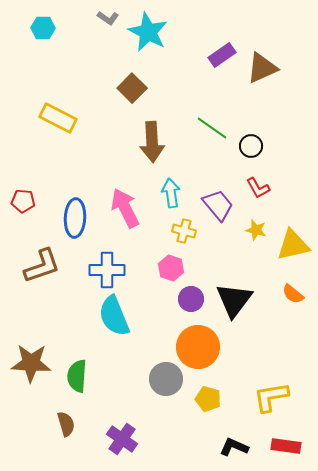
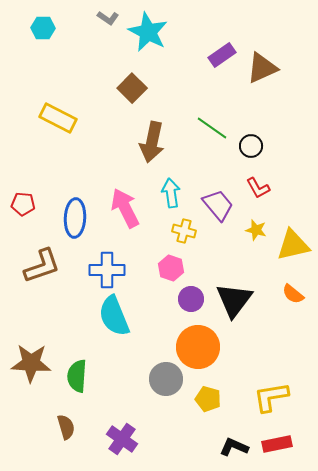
brown arrow: rotated 15 degrees clockwise
red pentagon: moved 3 px down
brown semicircle: moved 3 px down
red rectangle: moved 9 px left, 2 px up; rotated 20 degrees counterclockwise
